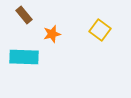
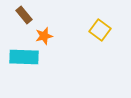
orange star: moved 8 px left, 2 px down
